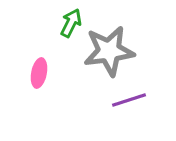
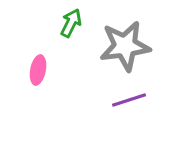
gray star: moved 16 px right, 5 px up
pink ellipse: moved 1 px left, 3 px up
